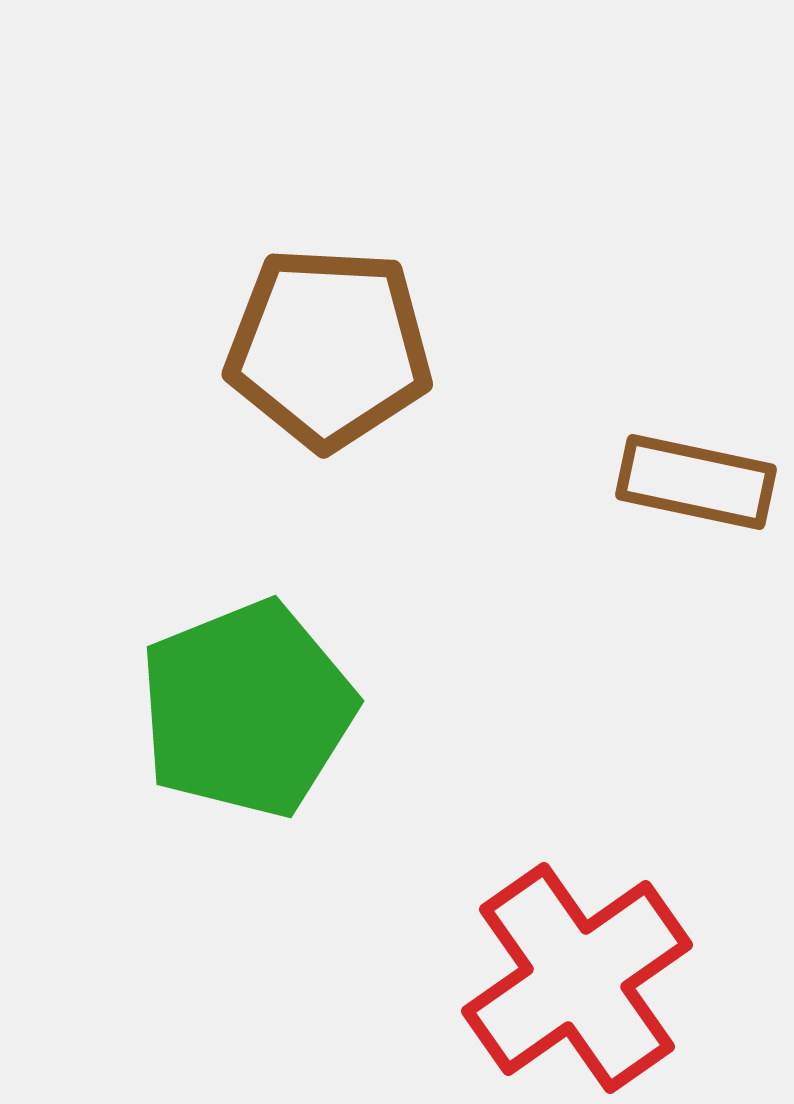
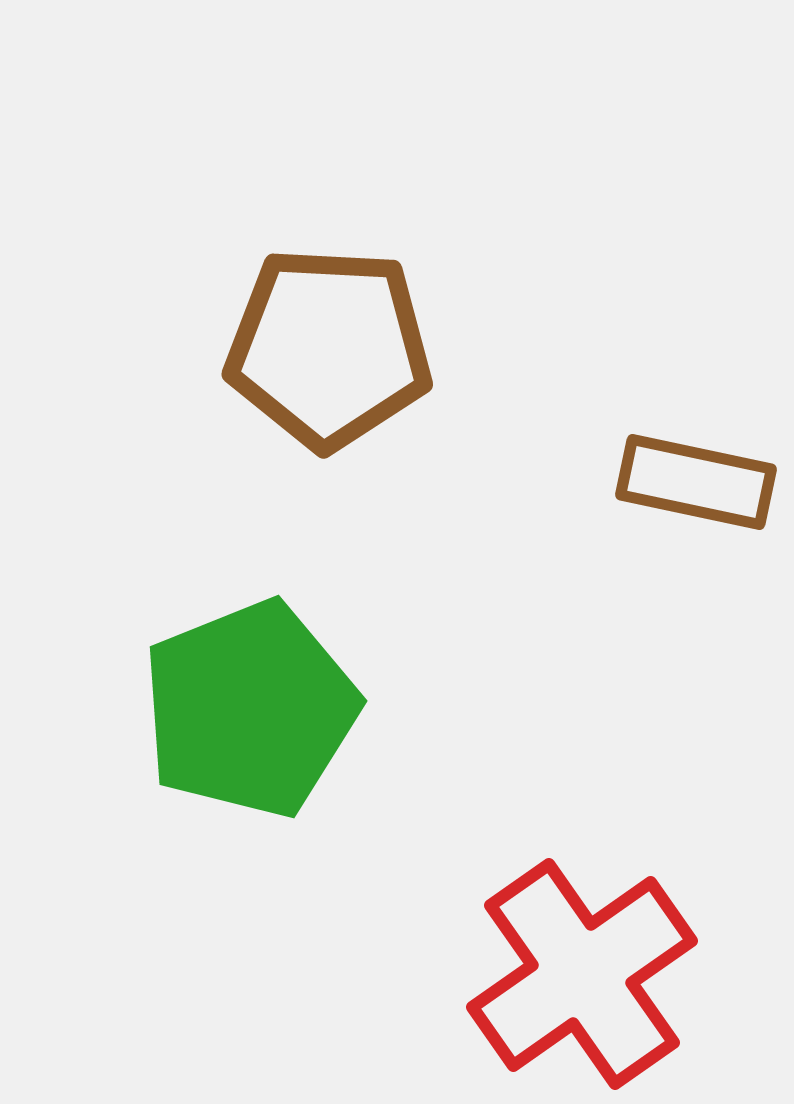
green pentagon: moved 3 px right
red cross: moved 5 px right, 4 px up
